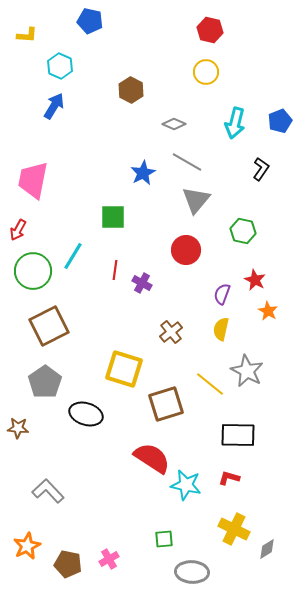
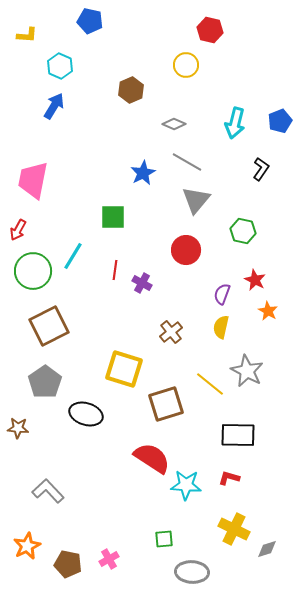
yellow circle at (206, 72): moved 20 px left, 7 px up
brown hexagon at (131, 90): rotated 10 degrees clockwise
yellow semicircle at (221, 329): moved 2 px up
cyan star at (186, 485): rotated 8 degrees counterclockwise
gray diamond at (267, 549): rotated 15 degrees clockwise
